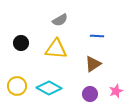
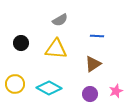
yellow circle: moved 2 px left, 2 px up
